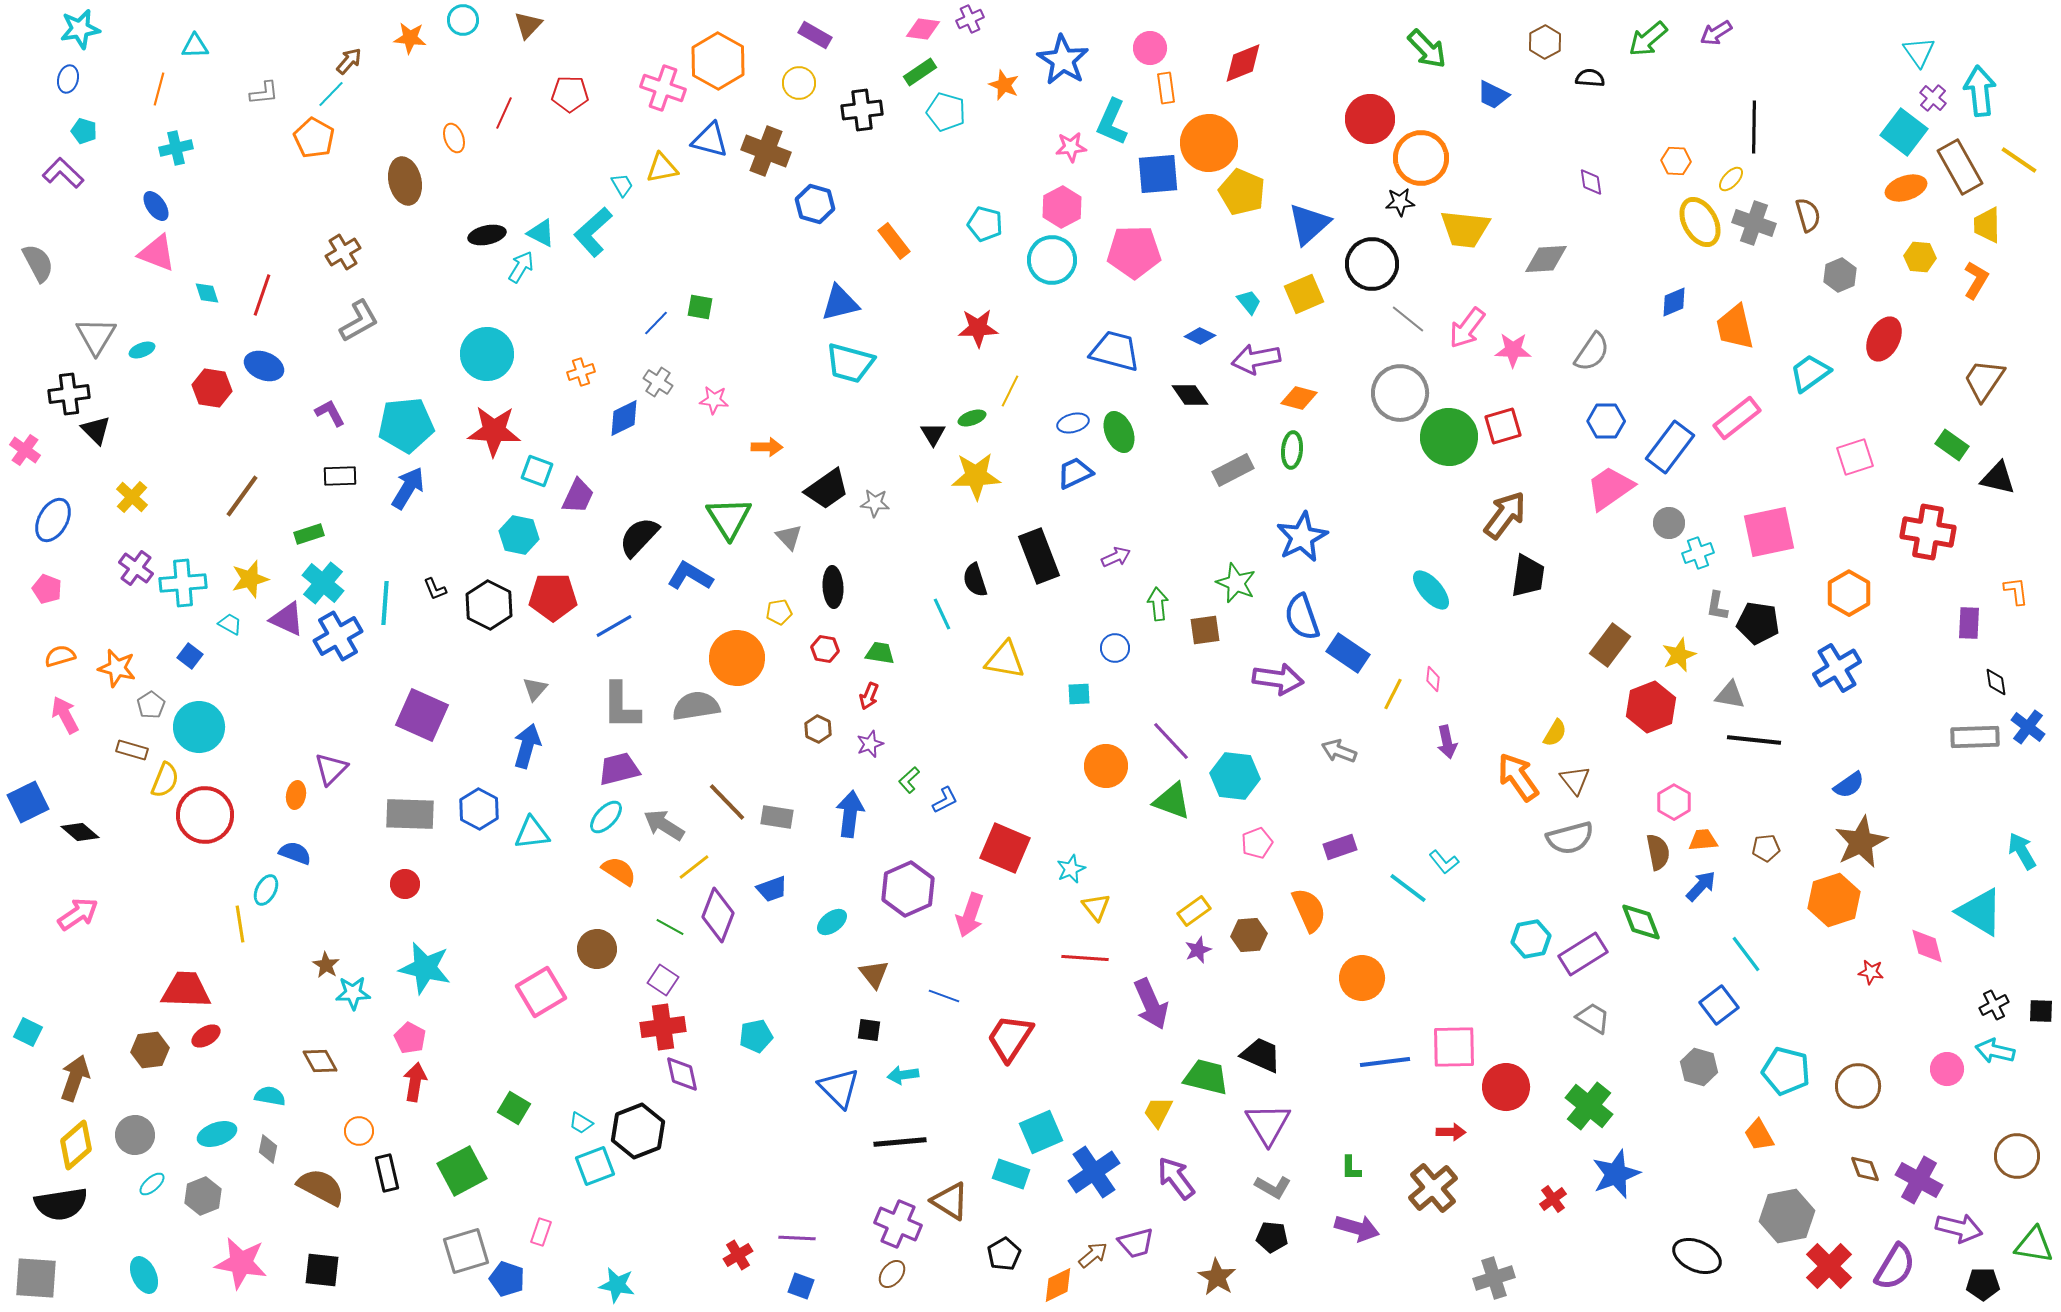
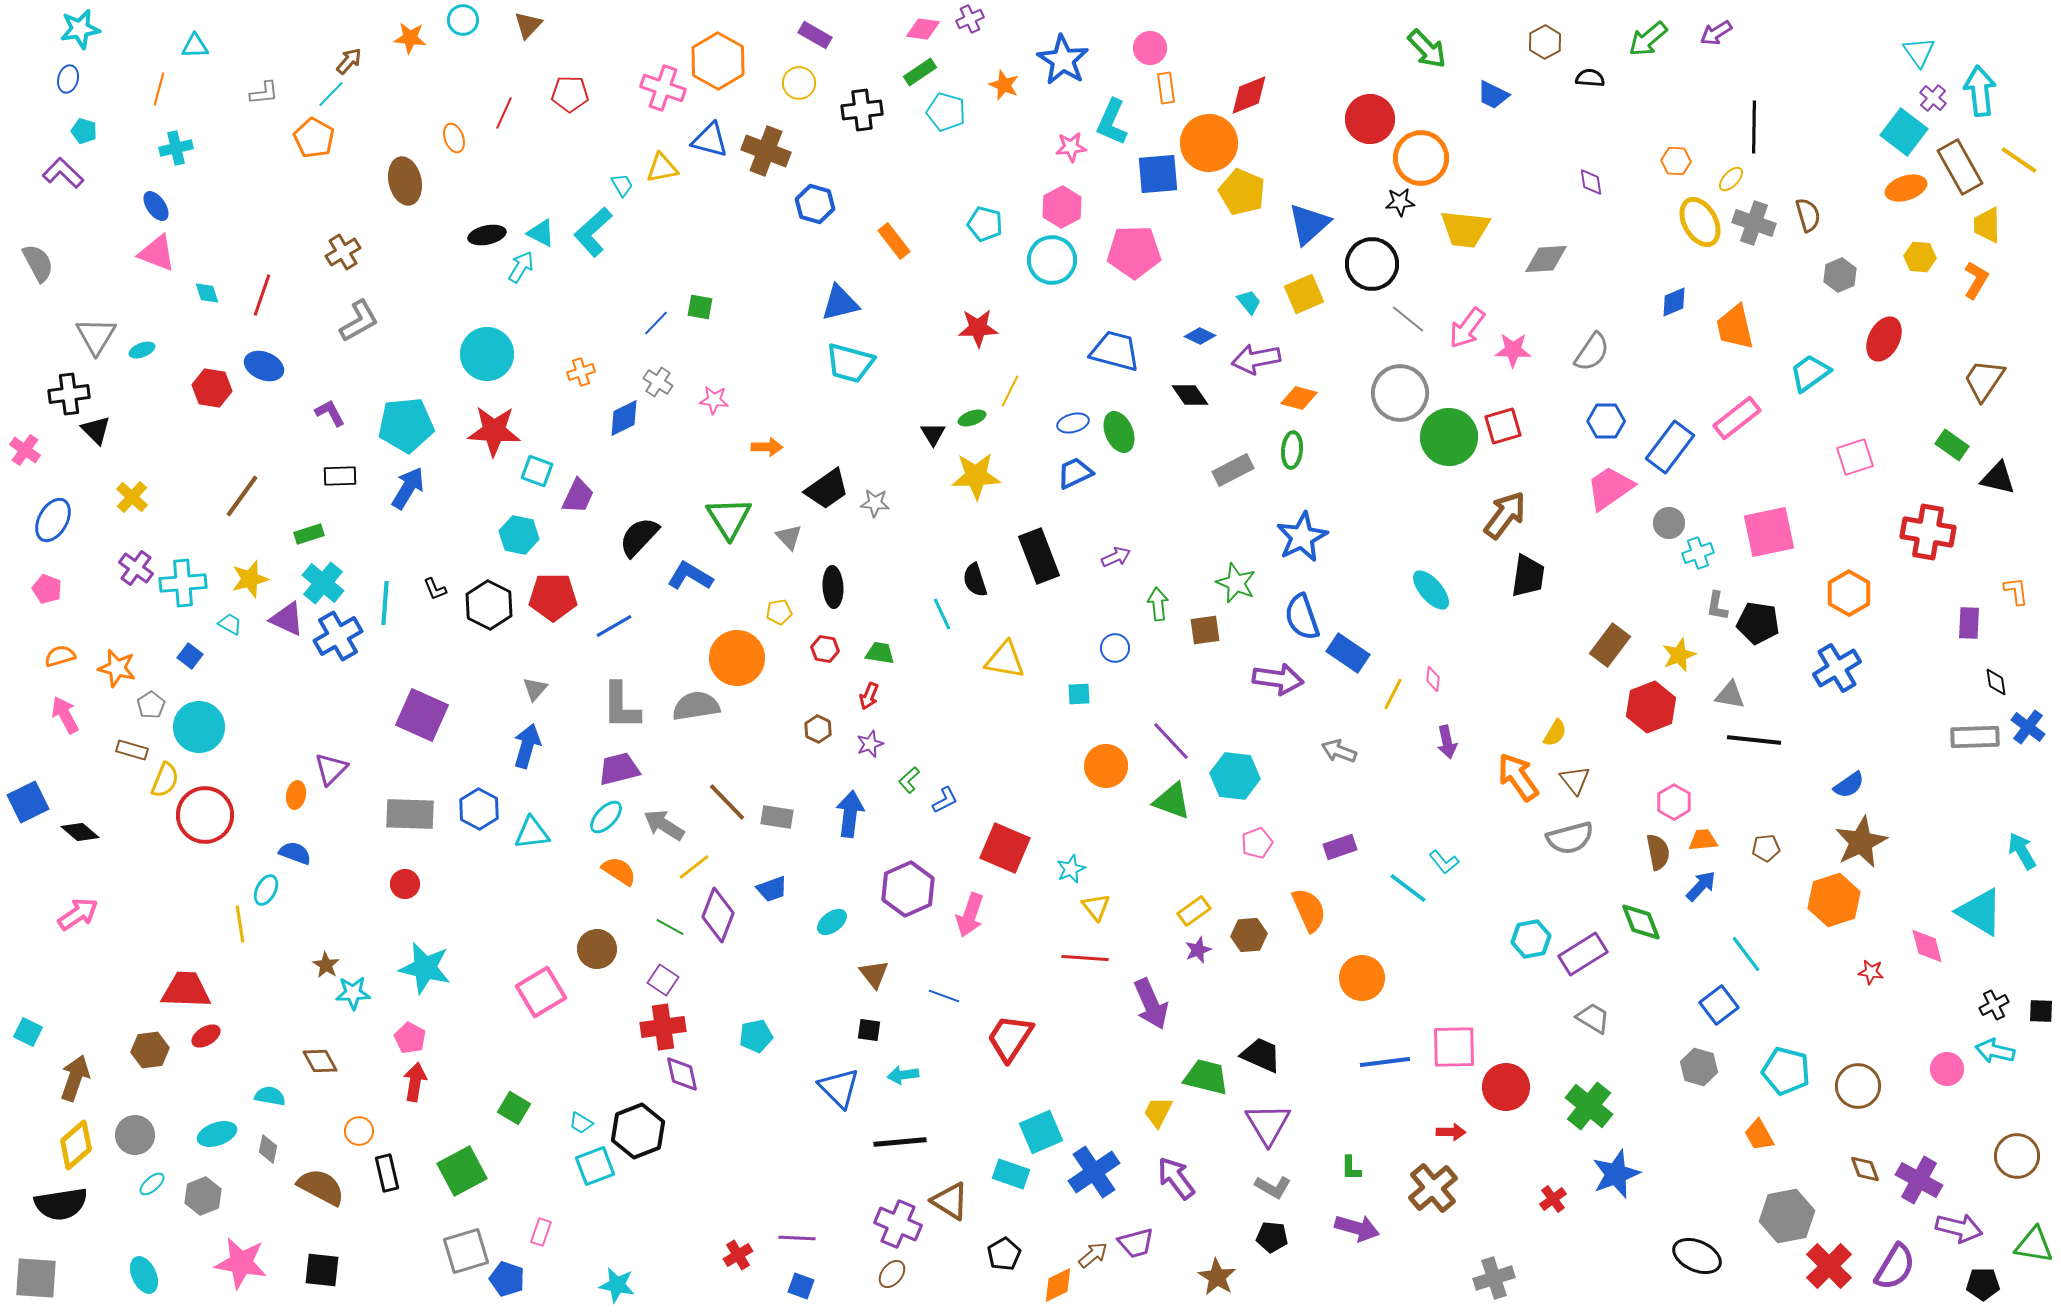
red diamond at (1243, 63): moved 6 px right, 32 px down
